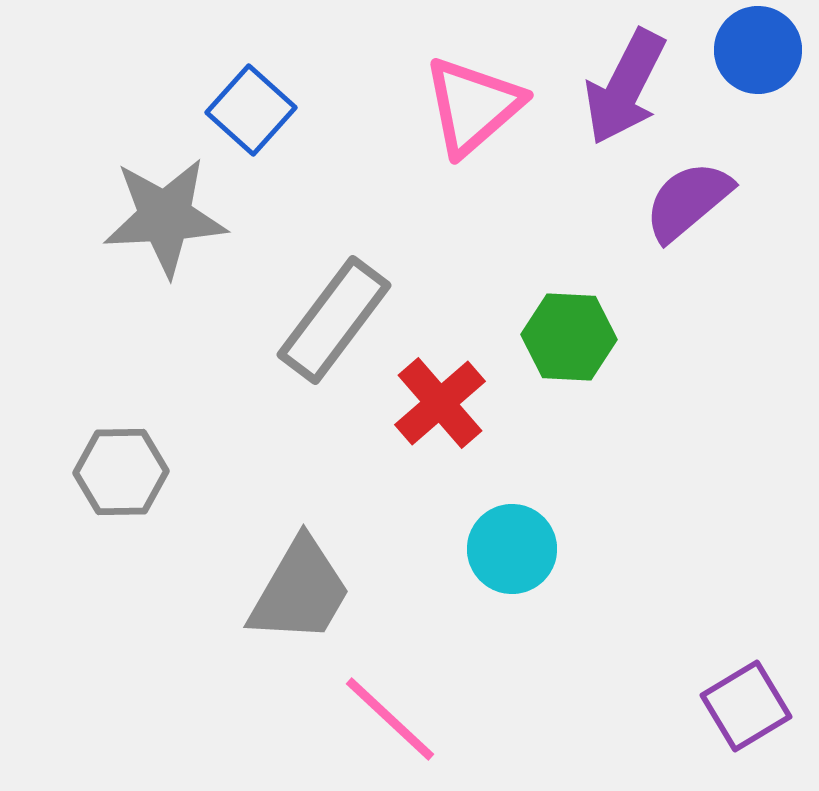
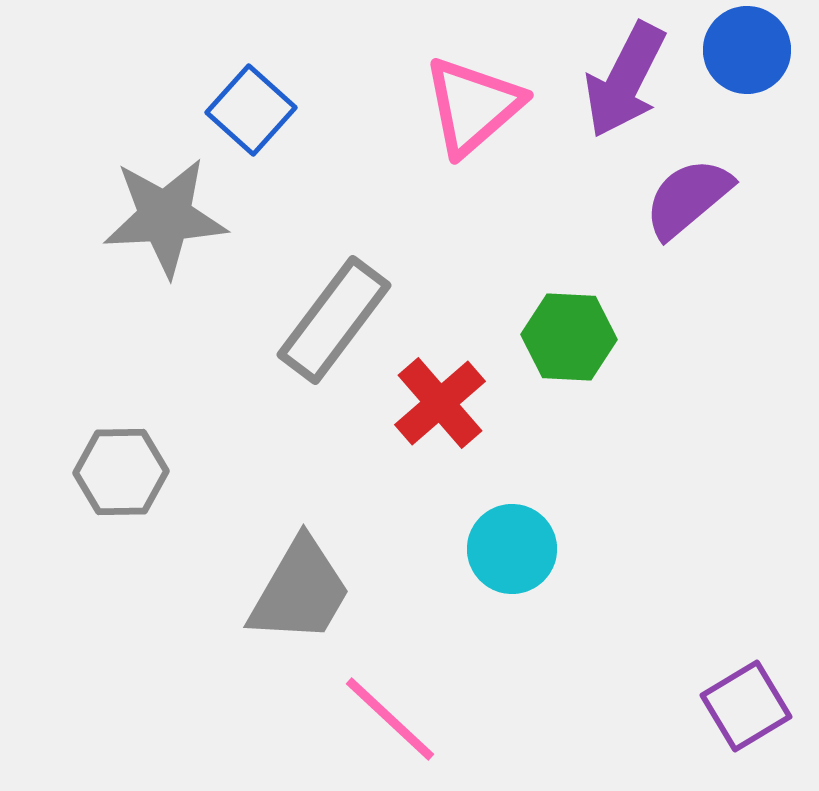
blue circle: moved 11 px left
purple arrow: moved 7 px up
purple semicircle: moved 3 px up
